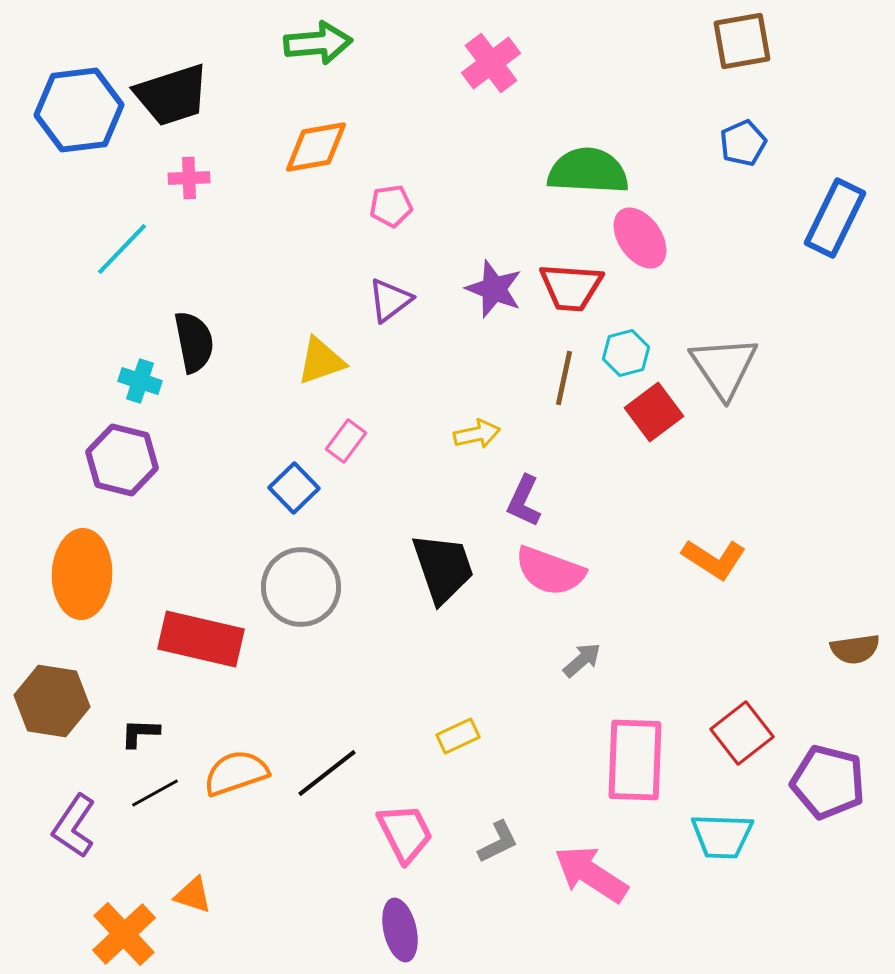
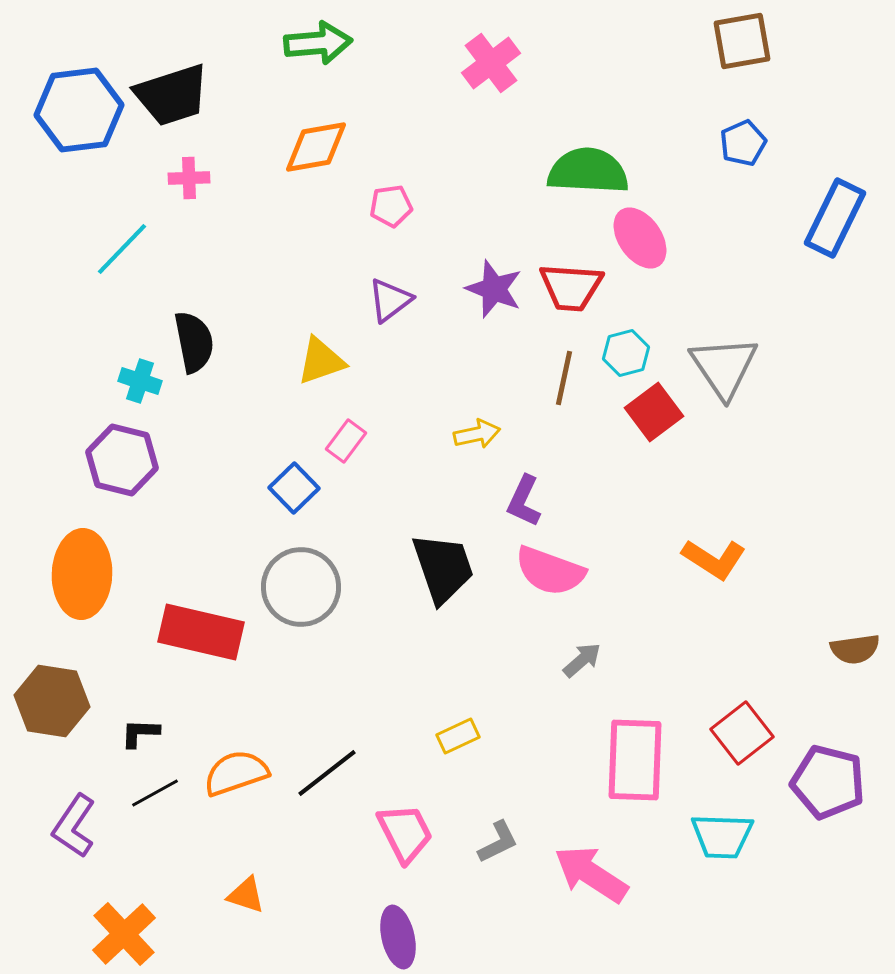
red rectangle at (201, 639): moved 7 px up
orange triangle at (193, 895): moved 53 px right
purple ellipse at (400, 930): moved 2 px left, 7 px down
